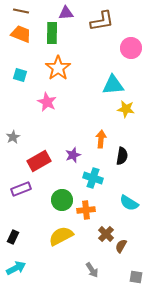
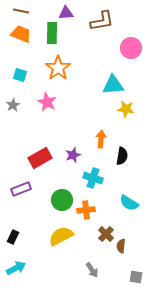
gray star: moved 32 px up
red rectangle: moved 1 px right, 3 px up
brown semicircle: rotated 24 degrees counterclockwise
